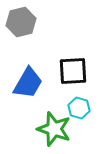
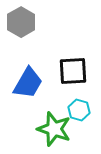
gray hexagon: rotated 16 degrees counterclockwise
cyan hexagon: moved 2 px down
